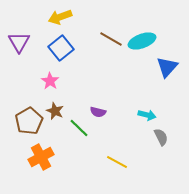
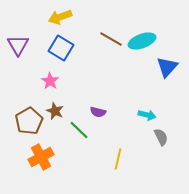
purple triangle: moved 1 px left, 3 px down
blue square: rotated 20 degrees counterclockwise
green line: moved 2 px down
yellow line: moved 1 px right, 3 px up; rotated 75 degrees clockwise
